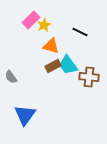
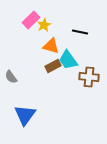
black line: rotated 14 degrees counterclockwise
cyan trapezoid: moved 5 px up
